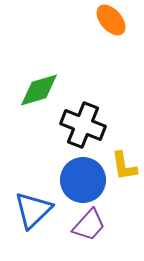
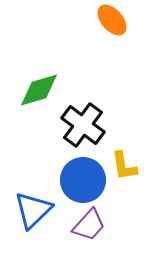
orange ellipse: moved 1 px right
black cross: rotated 15 degrees clockwise
